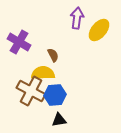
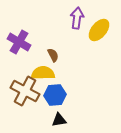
brown cross: moved 6 px left
